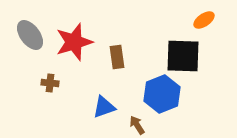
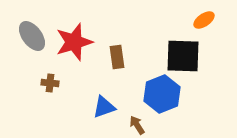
gray ellipse: moved 2 px right, 1 px down
